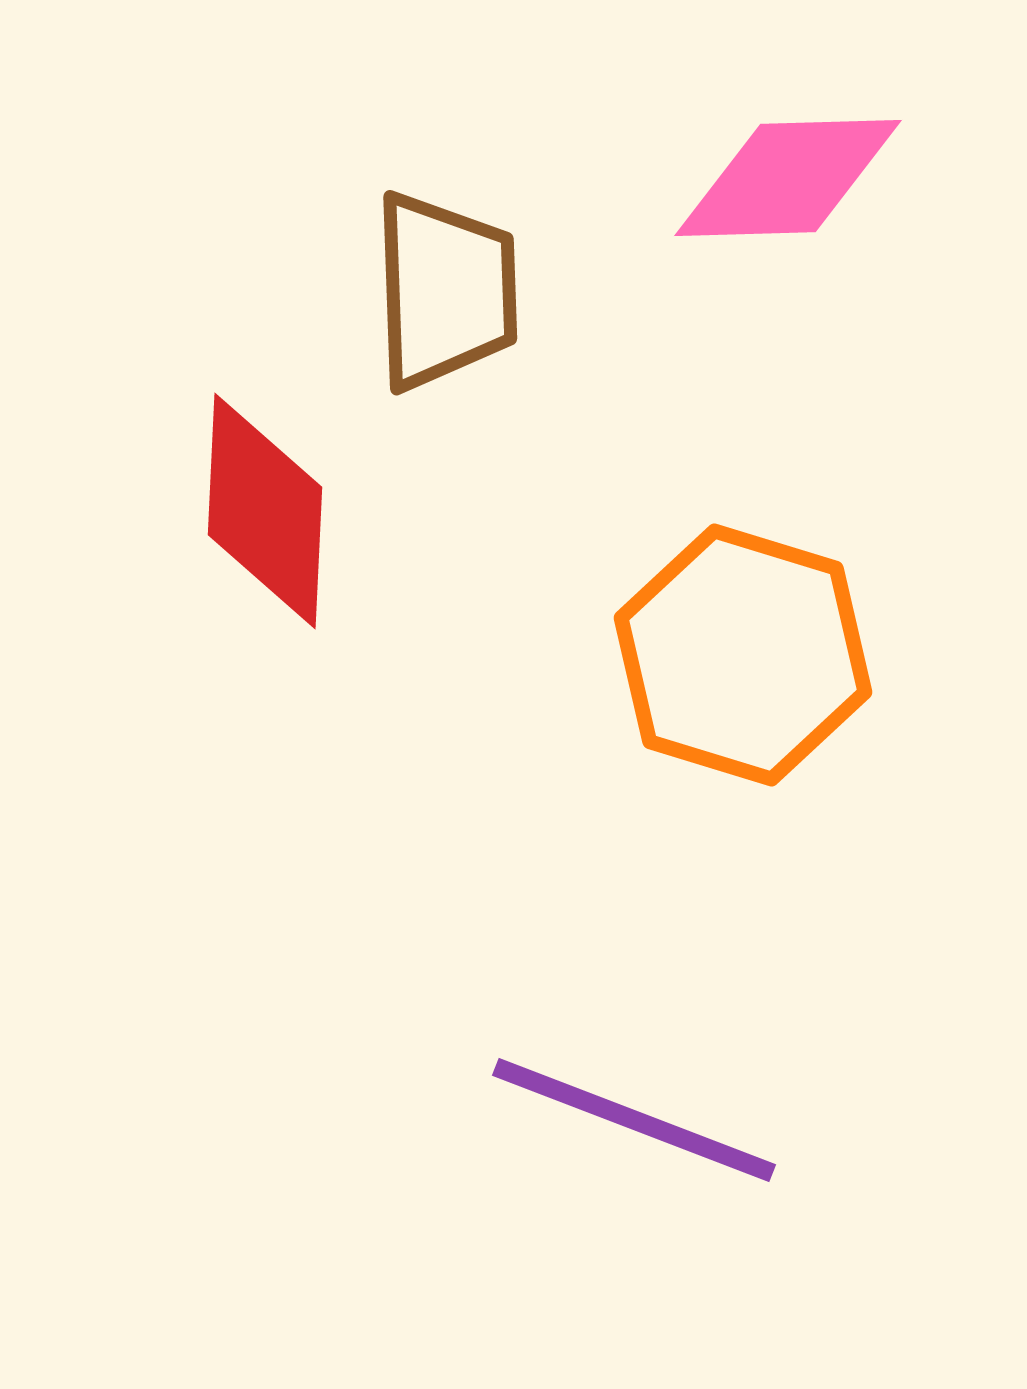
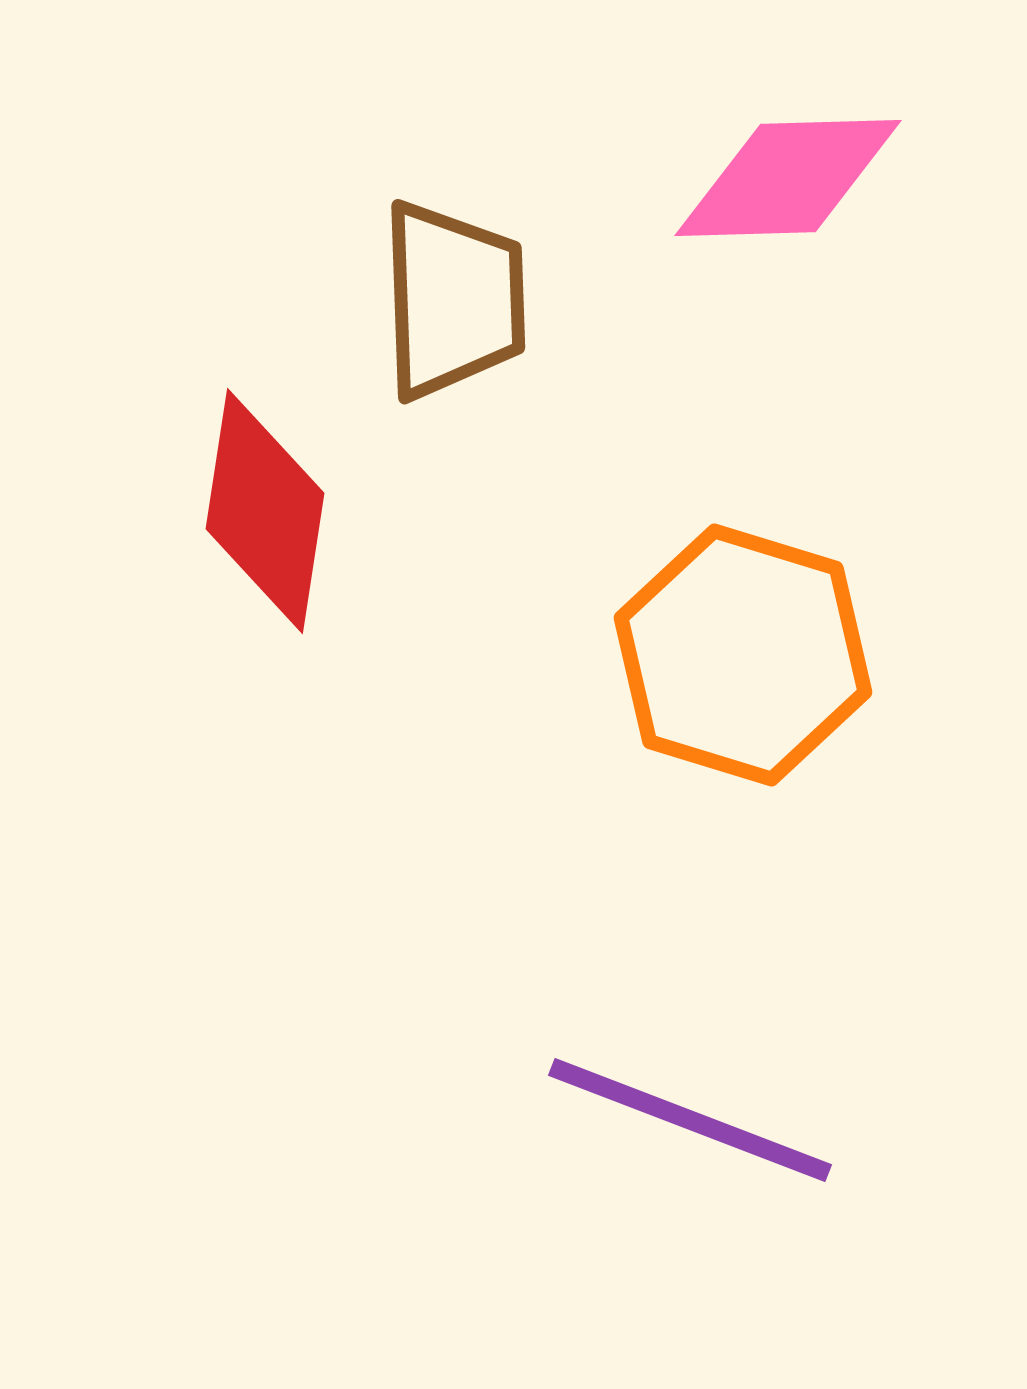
brown trapezoid: moved 8 px right, 9 px down
red diamond: rotated 6 degrees clockwise
purple line: moved 56 px right
